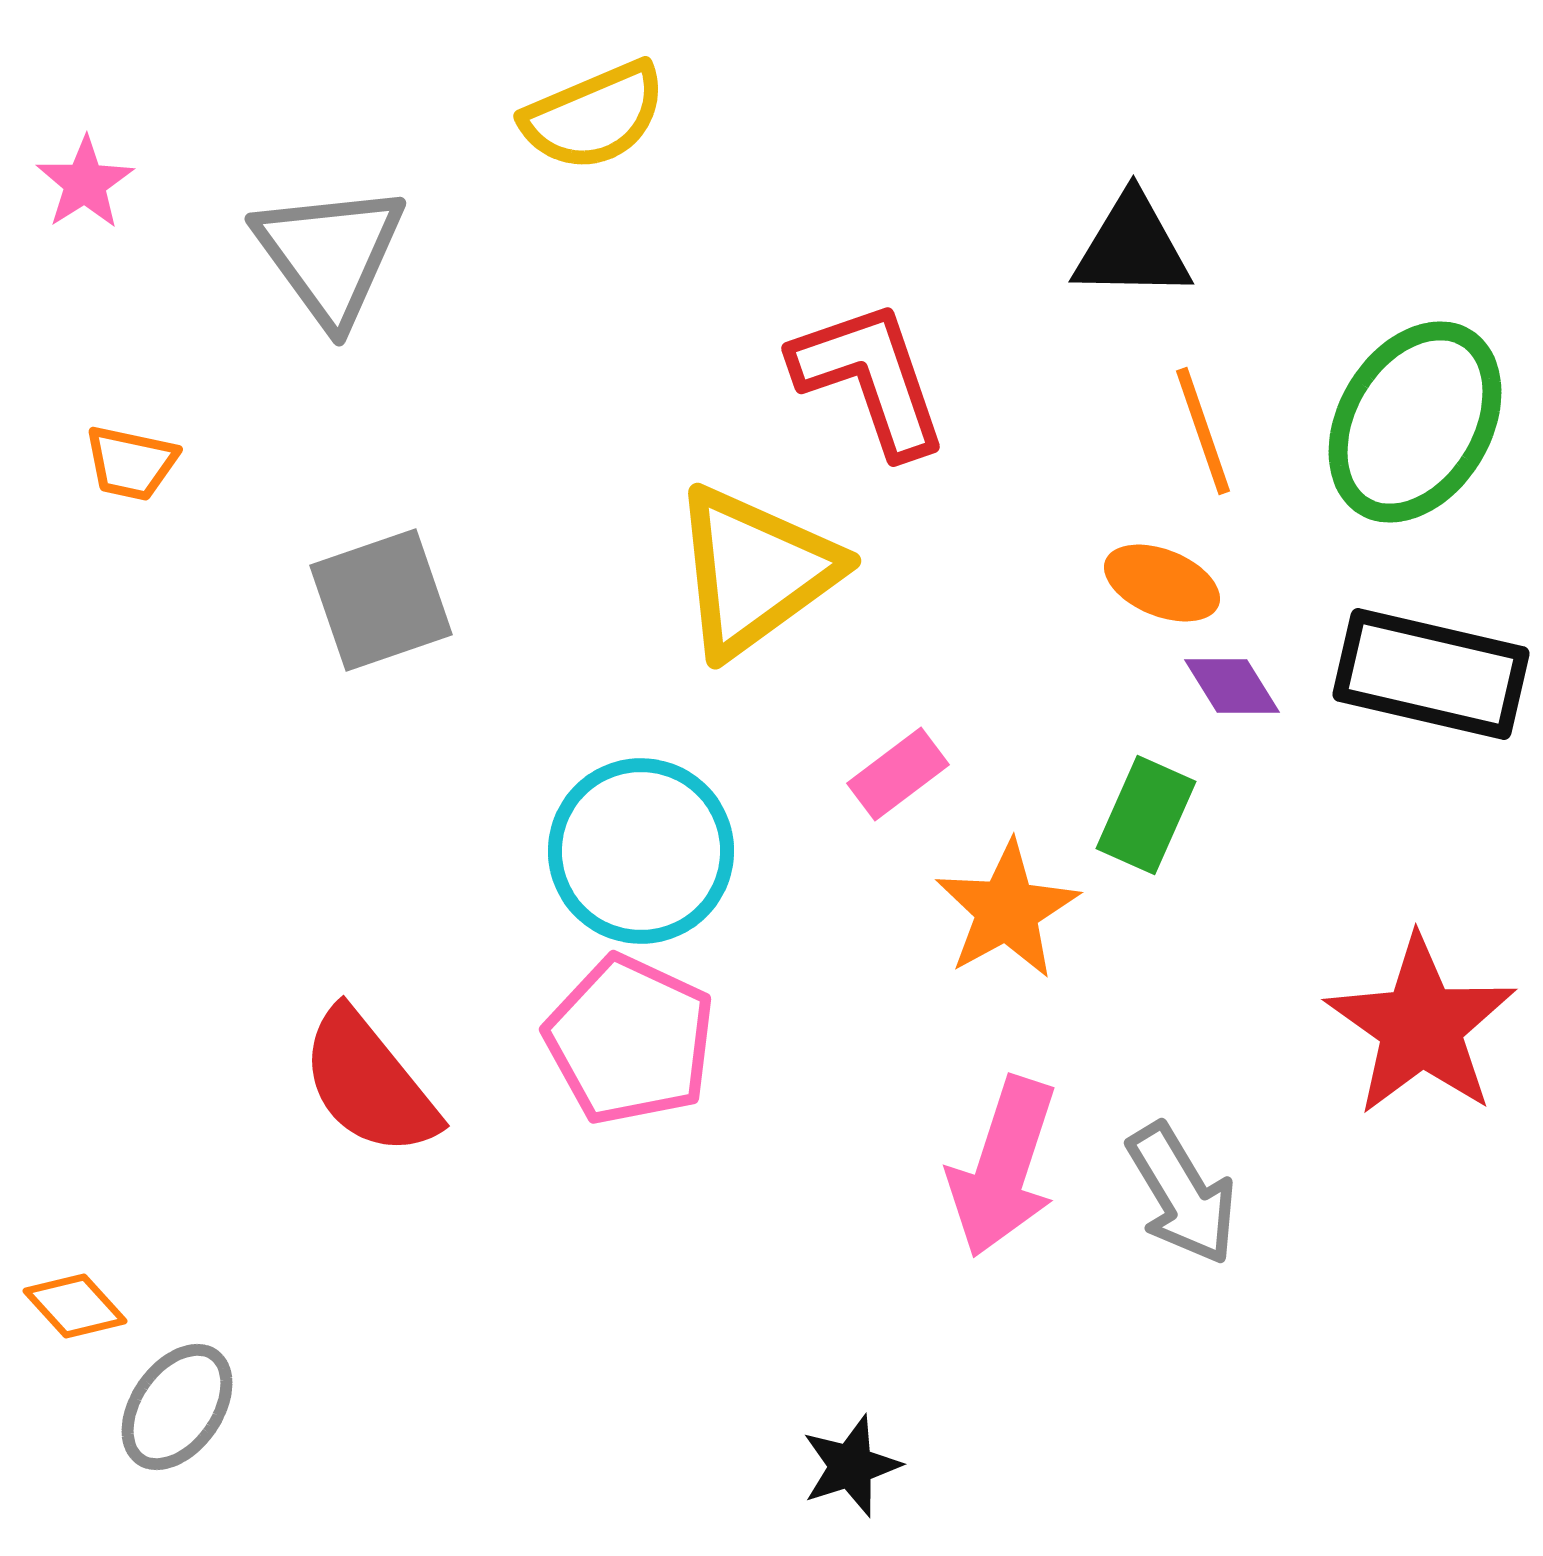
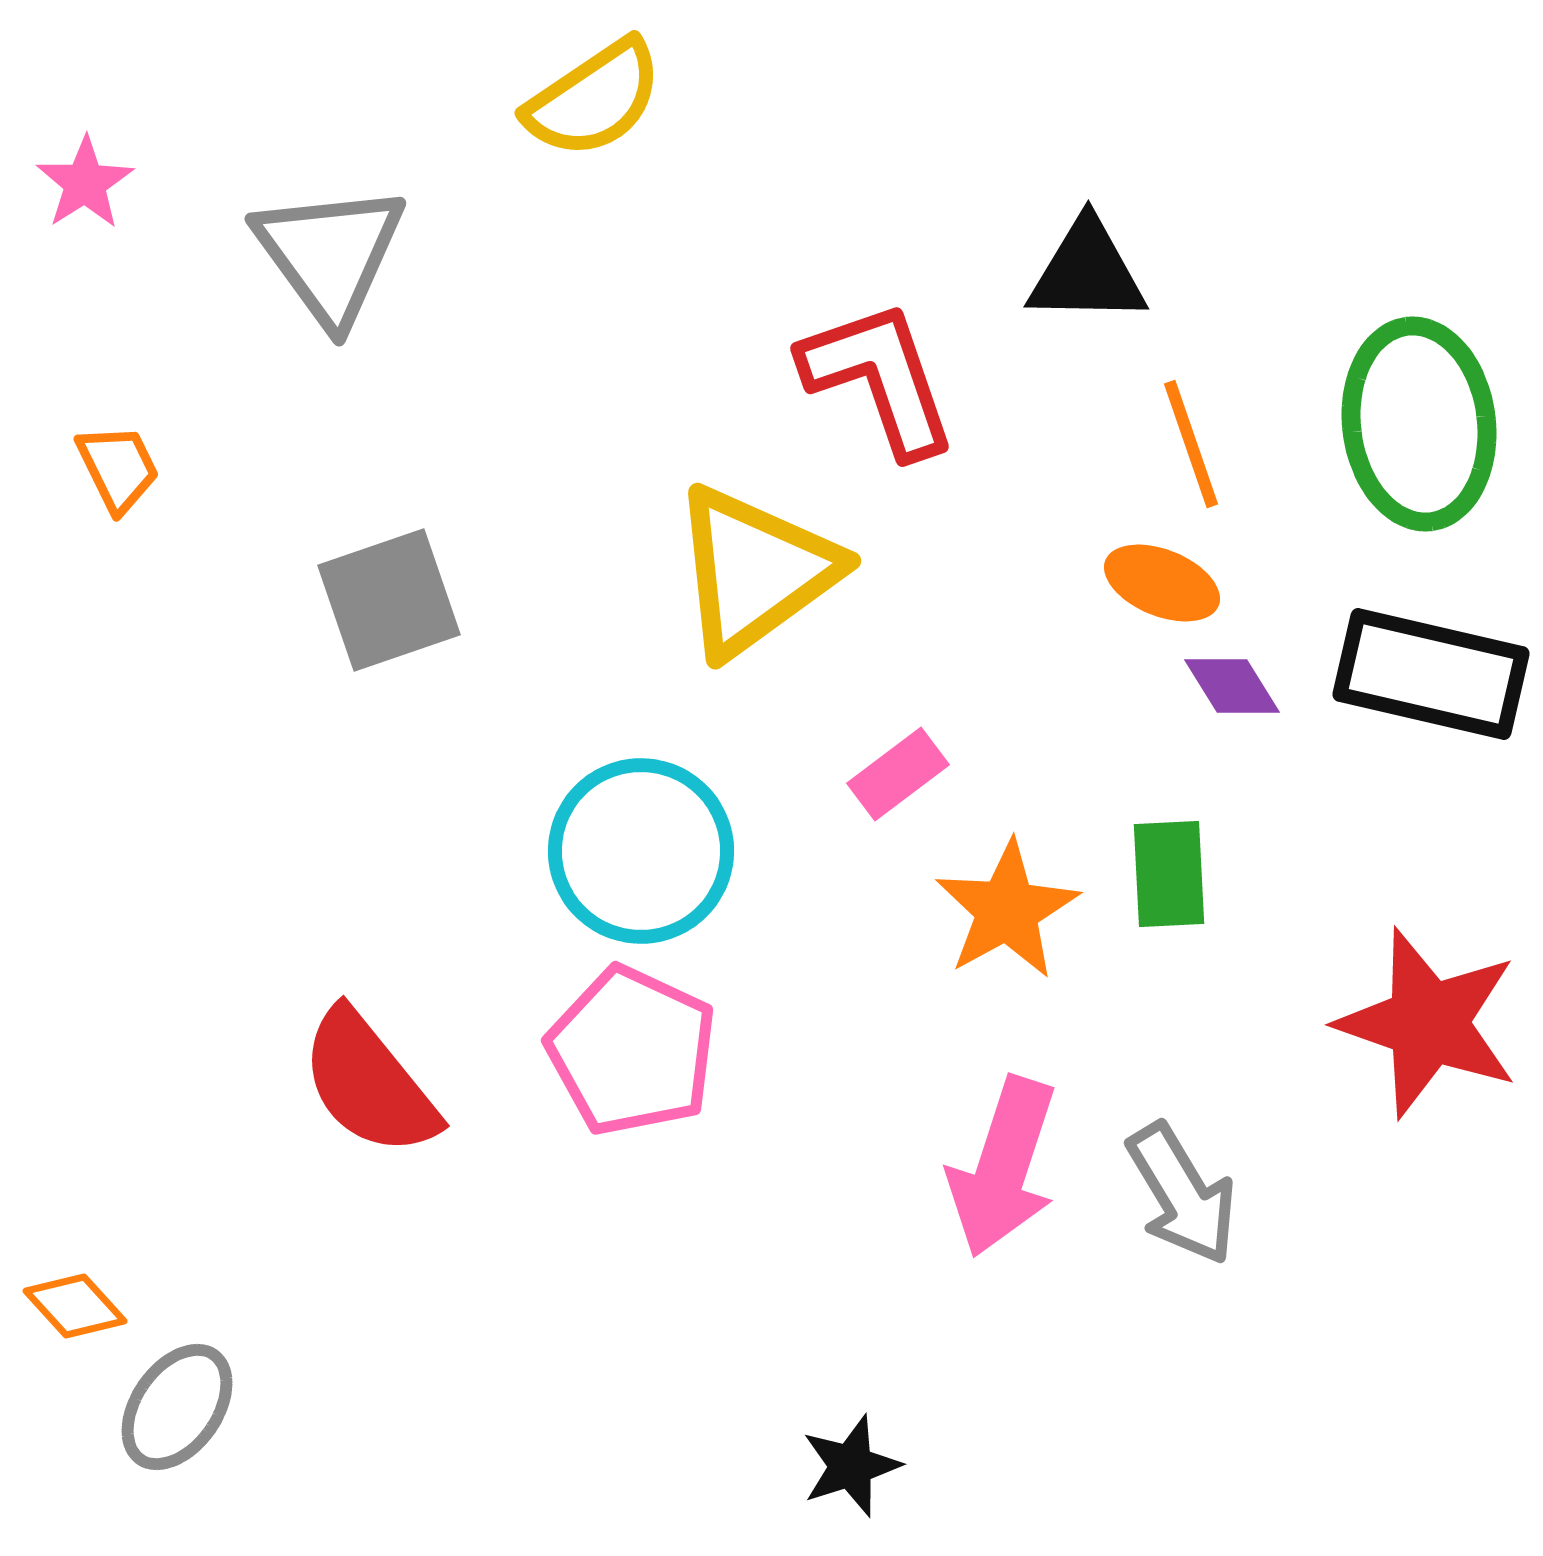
yellow semicircle: moved 17 px up; rotated 11 degrees counterclockwise
black triangle: moved 45 px left, 25 px down
red L-shape: moved 9 px right
green ellipse: moved 4 px right, 2 px down; rotated 38 degrees counterclockwise
orange line: moved 12 px left, 13 px down
orange trapezoid: moved 13 px left, 5 px down; rotated 128 degrees counterclockwise
gray square: moved 8 px right
green rectangle: moved 23 px right, 59 px down; rotated 27 degrees counterclockwise
red star: moved 7 px right, 3 px up; rotated 16 degrees counterclockwise
pink pentagon: moved 2 px right, 11 px down
